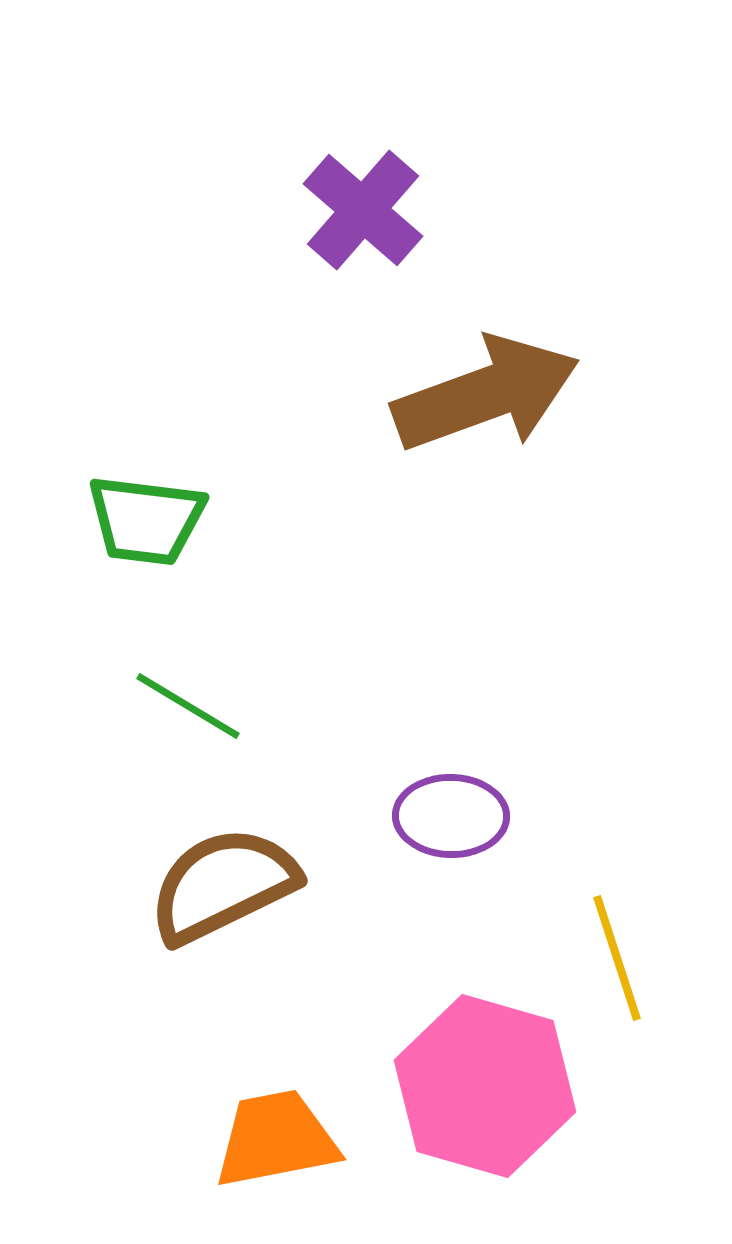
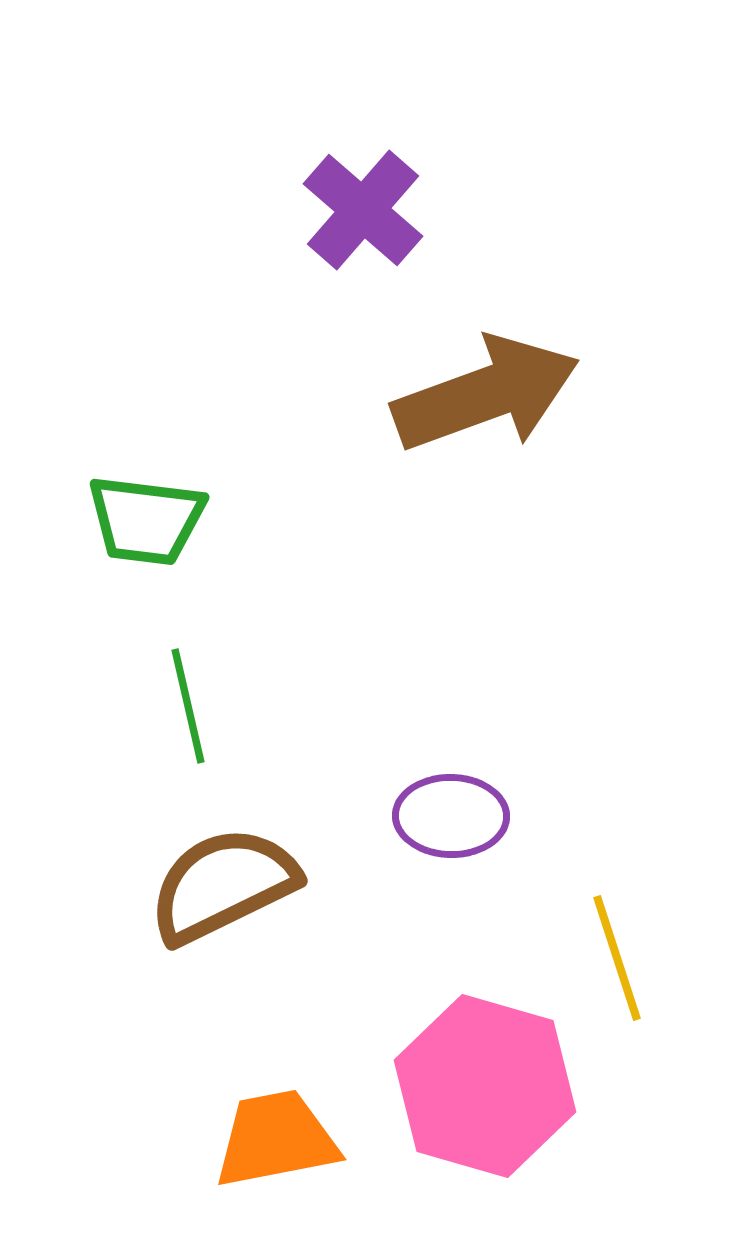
green line: rotated 46 degrees clockwise
